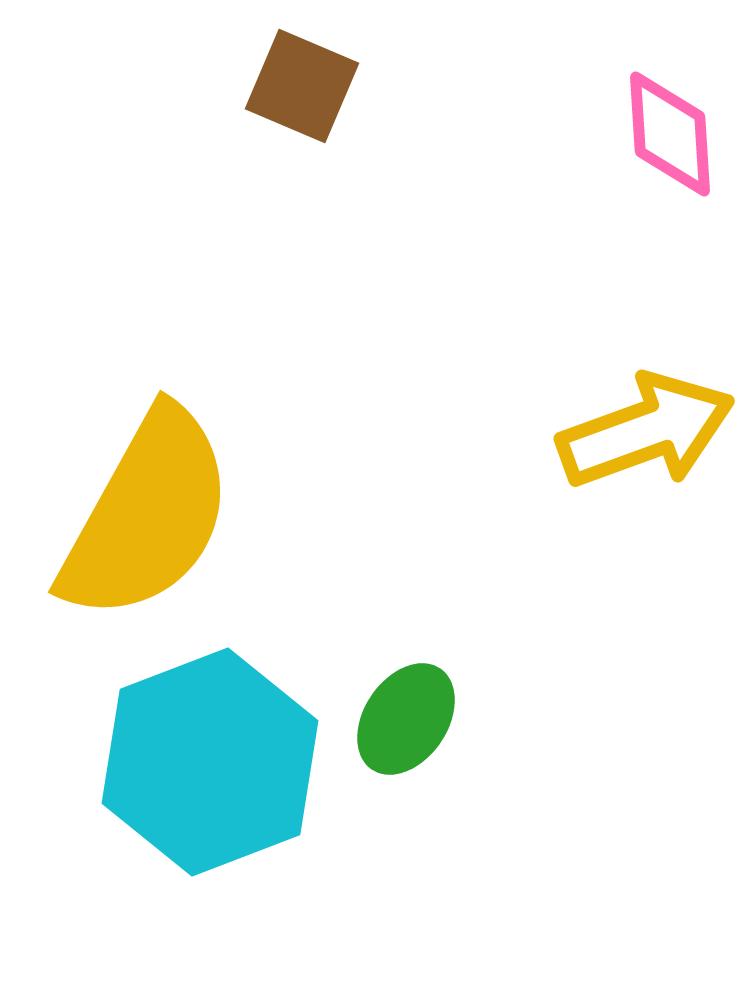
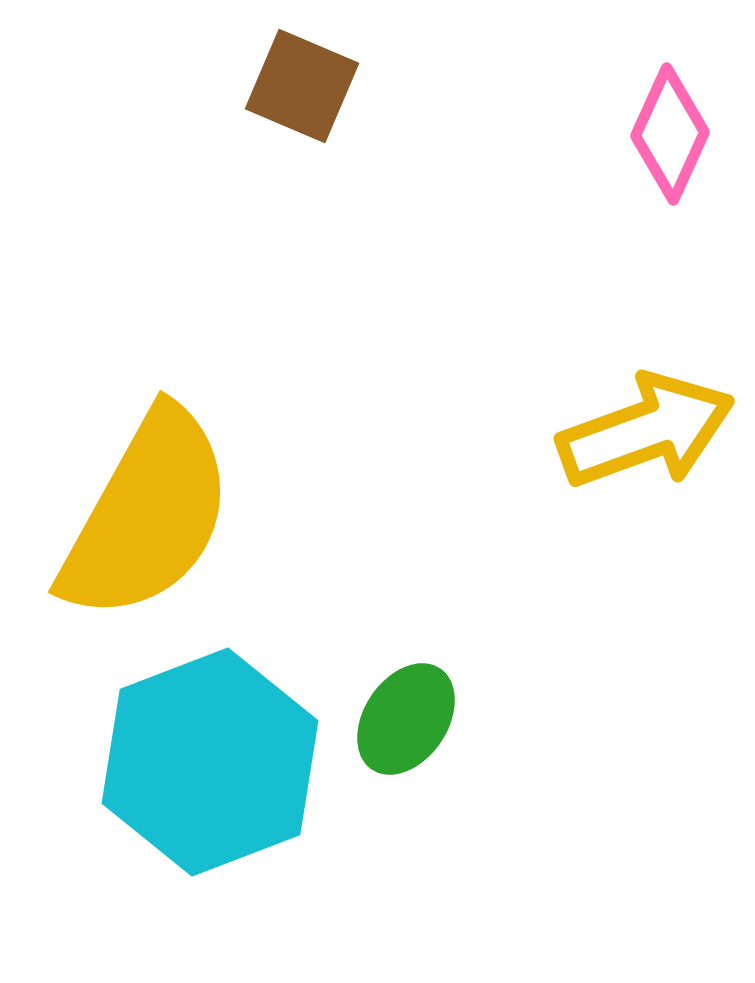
pink diamond: rotated 28 degrees clockwise
